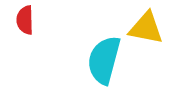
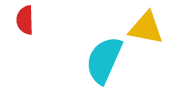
cyan semicircle: rotated 9 degrees clockwise
